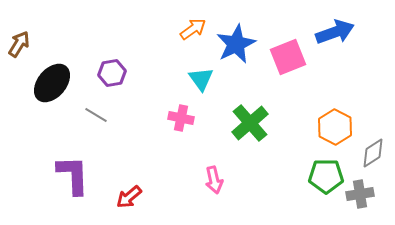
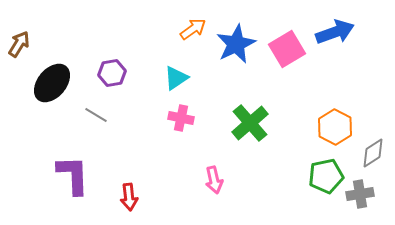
pink square: moved 1 px left, 8 px up; rotated 9 degrees counterclockwise
cyan triangle: moved 25 px left, 1 px up; rotated 32 degrees clockwise
green pentagon: rotated 12 degrees counterclockwise
red arrow: rotated 56 degrees counterclockwise
